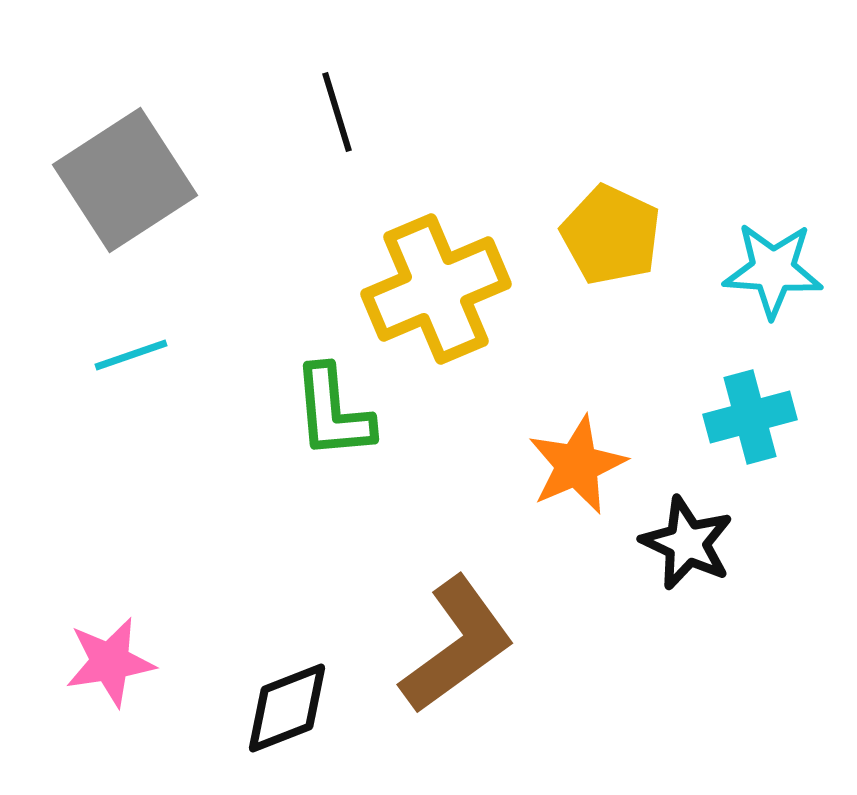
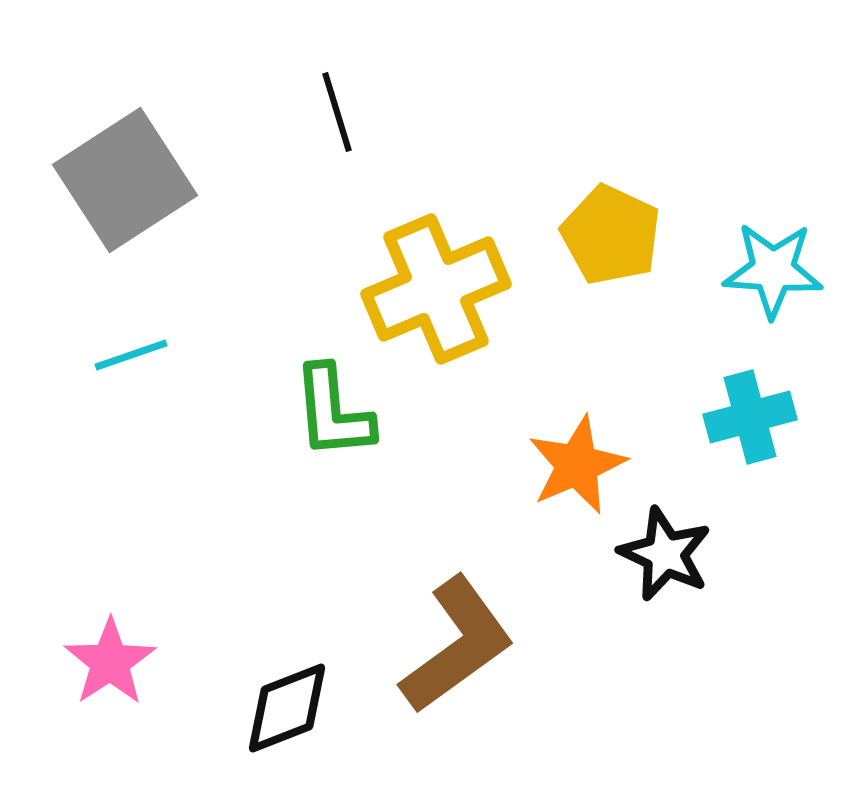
black star: moved 22 px left, 11 px down
pink star: rotated 24 degrees counterclockwise
